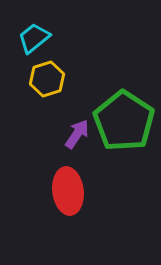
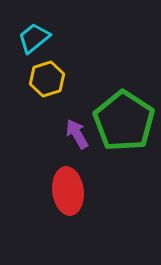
purple arrow: rotated 64 degrees counterclockwise
